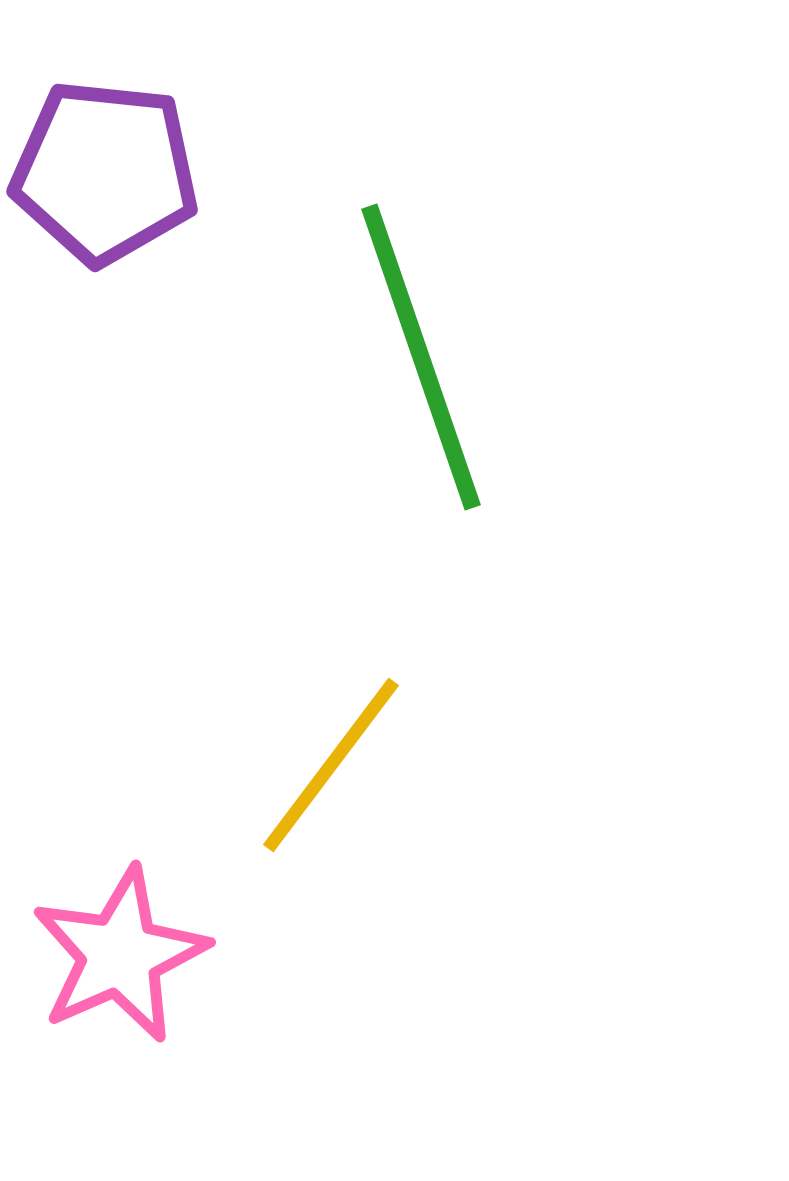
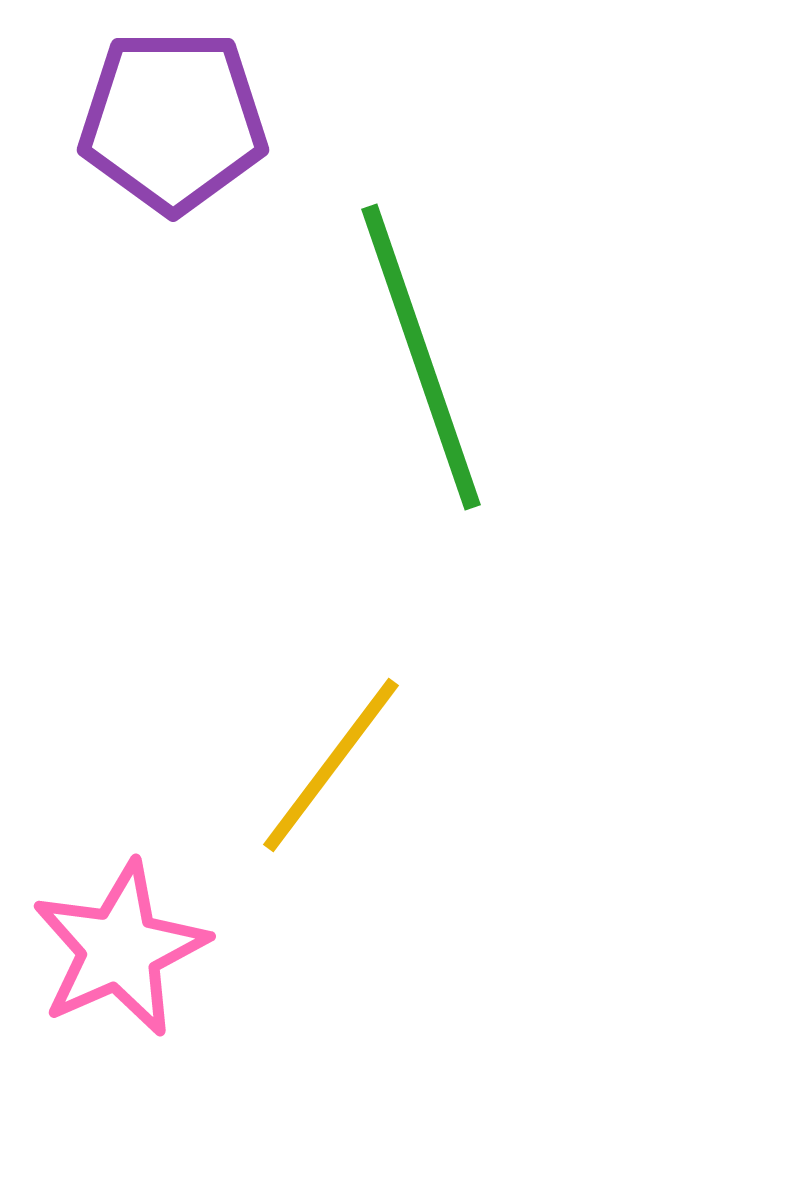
purple pentagon: moved 68 px right, 51 px up; rotated 6 degrees counterclockwise
pink star: moved 6 px up
